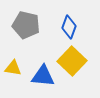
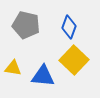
yellow square: moved 2 px right, 1 px up
